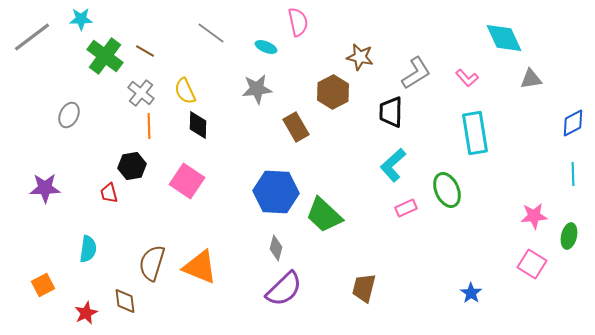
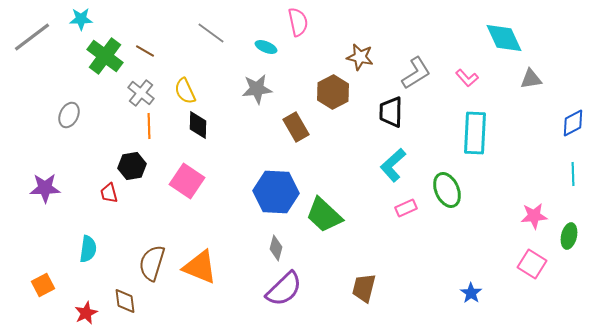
cyan rectangle at (475, 133): rotated 12 degrees clockwise
